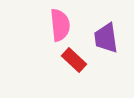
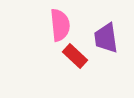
red rectangle: moved 1 px right, 4 px up
